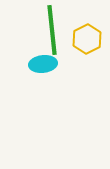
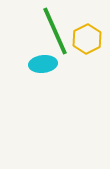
green line: moved 3 px right, 1 px down; rotated 18 degrees counterclockwise
